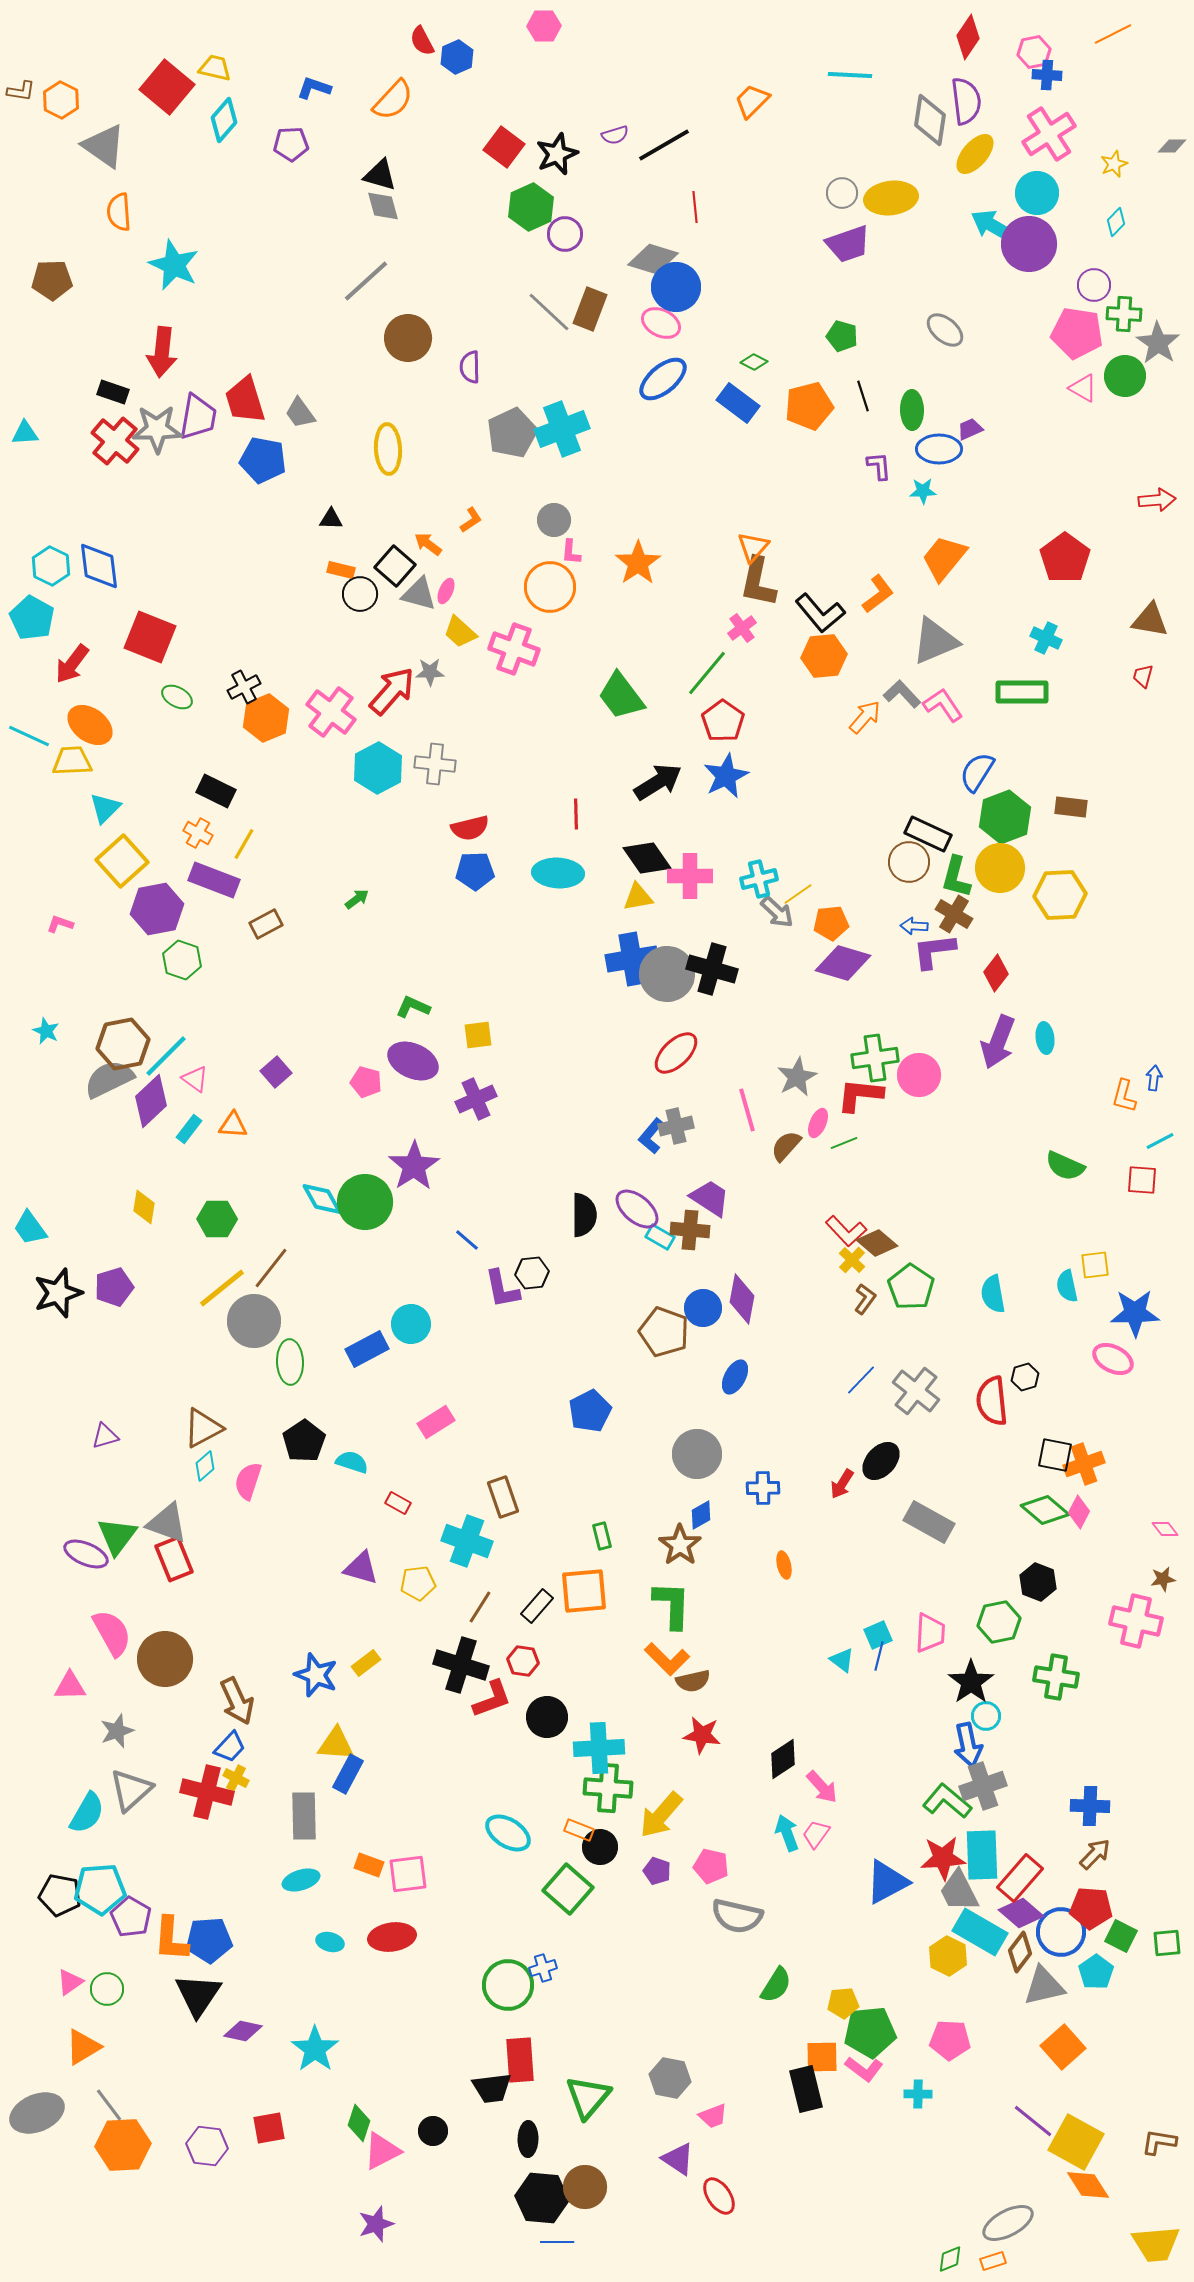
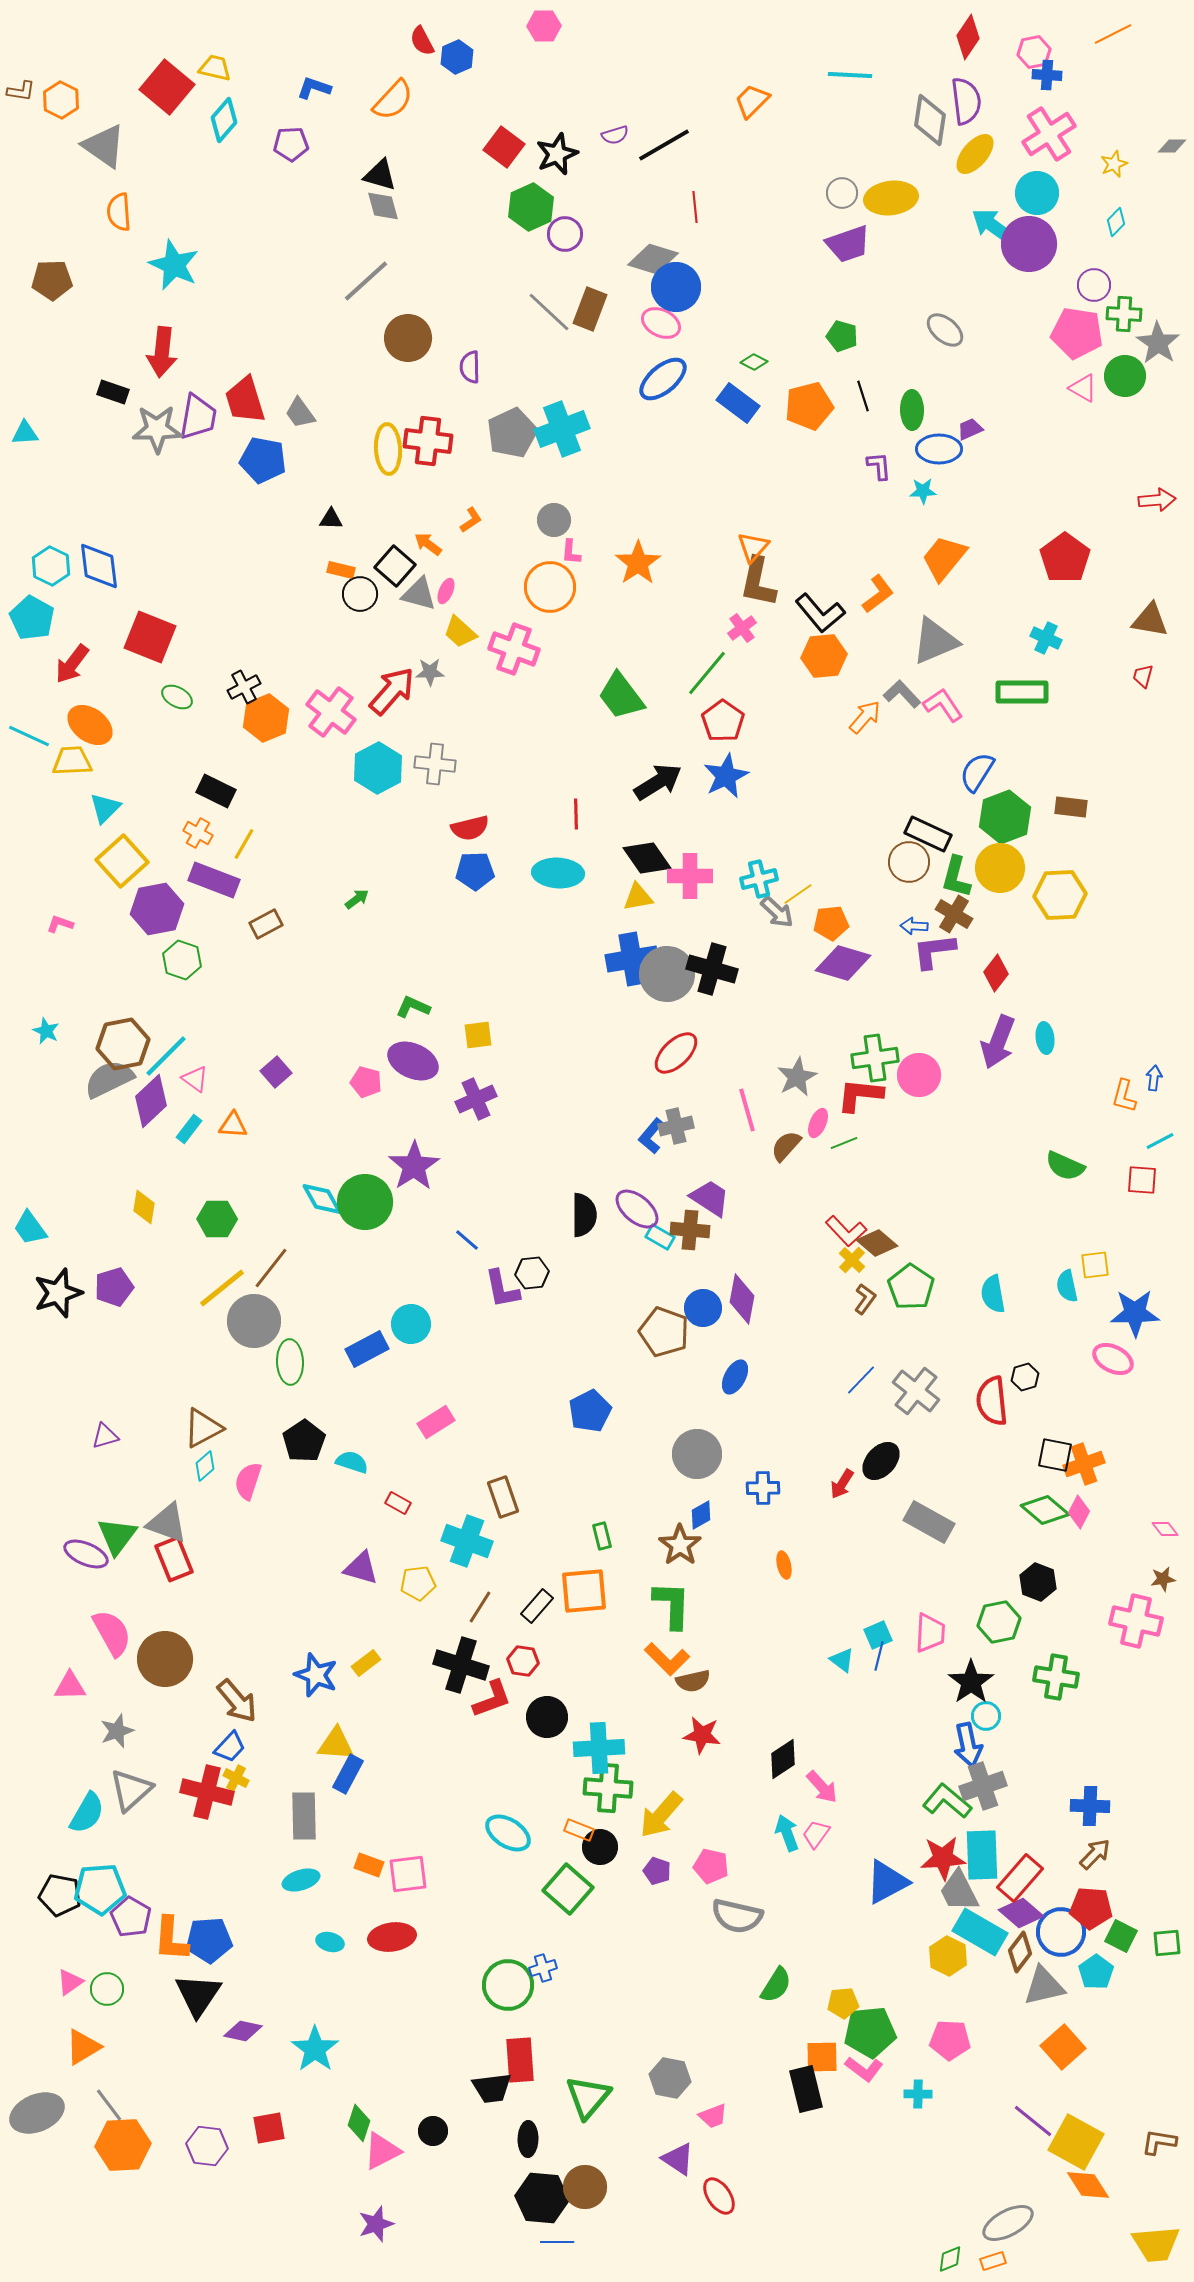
cyan arrow at (993, 226): rotated 6 degrees clockwise
red cross at (115, 441): moved 313 px right; rotated 33 degrees counterclockwise
brown arrow at (237, 1701): rotated 15 degrees counterclockwise
